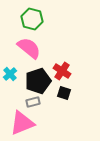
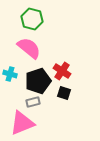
cyan cross: rotated 32 degrees counterclockwise
